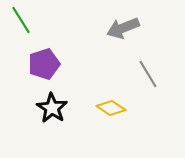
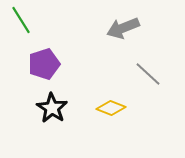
gray line: rotated 16 degrees counterclockwise
yellow diamond: rotated 12 degrees counterclockwise
